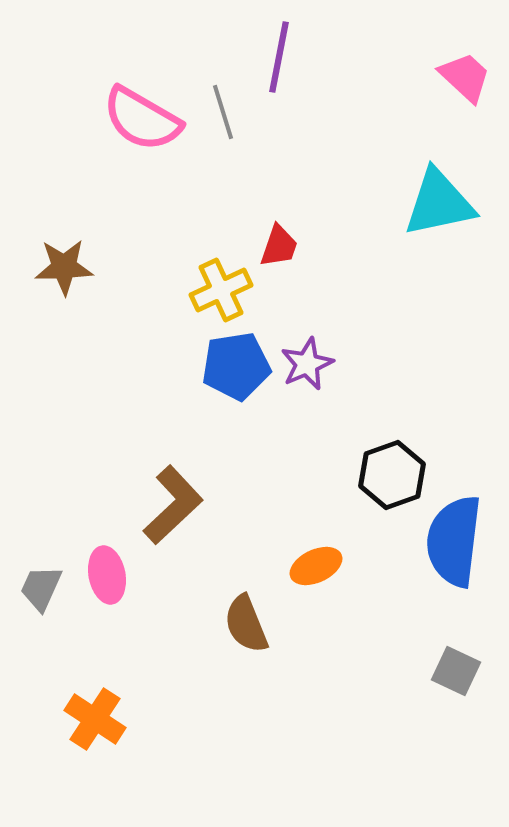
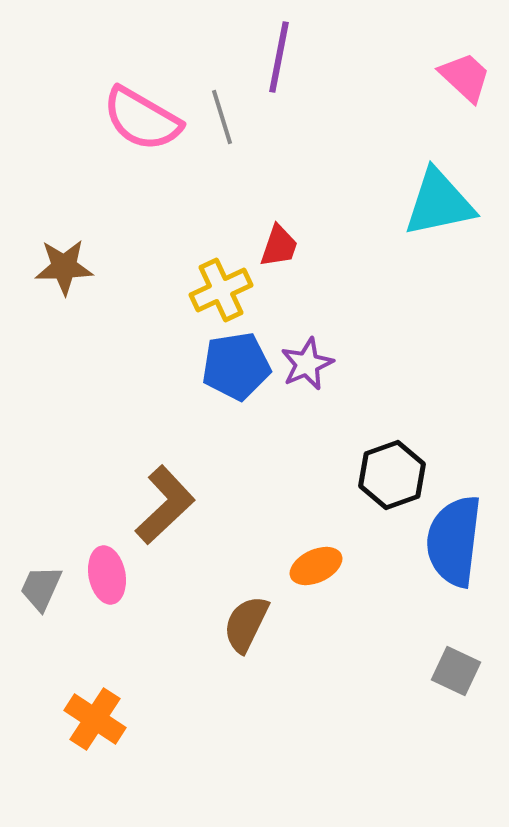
gray line: moved 1 px left, 5 px down
brown L-shape: moved 8 px left
brown semicircle: rotated 48 degrees clockwise
